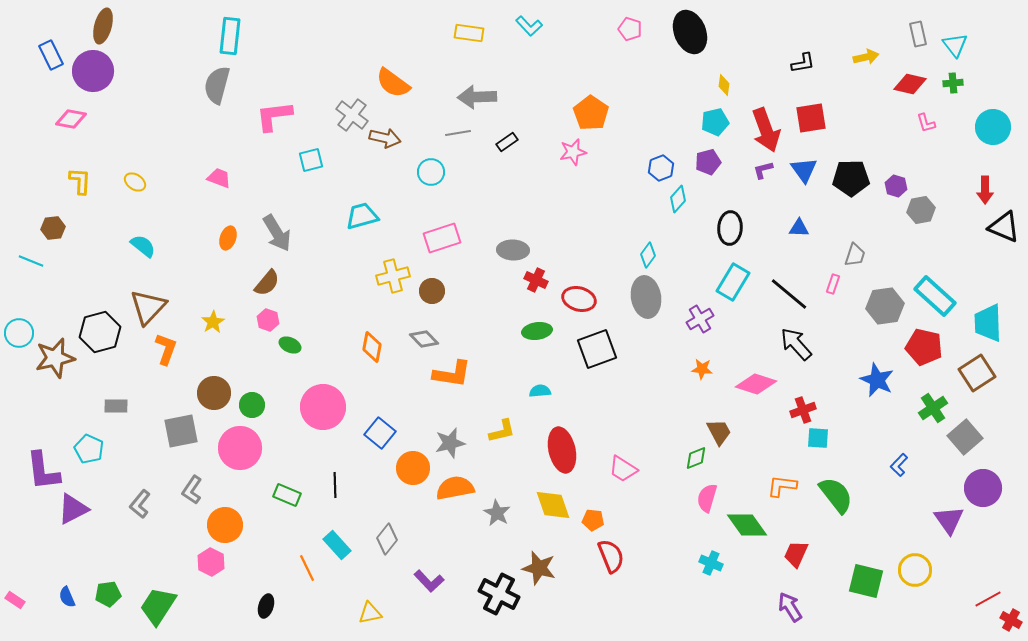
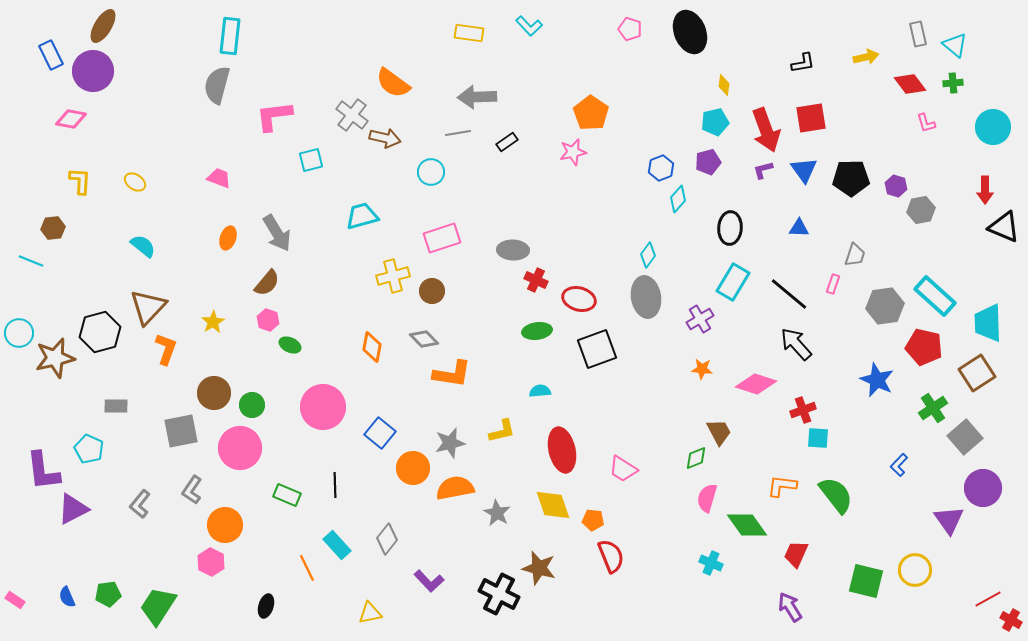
brown ellipse at (103, 26): rotated 16 degrees clockwise
cyan triangle at (955, 45): rotated 12 degrees counterclockwise
red diamond at (910, 84): rotated 40 degrees clockwise
